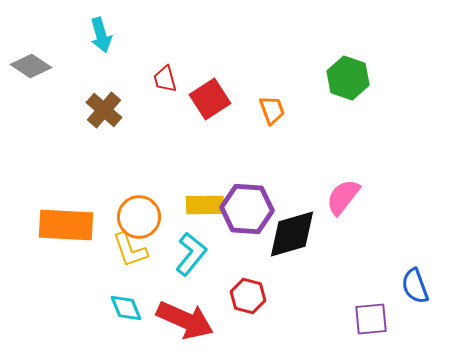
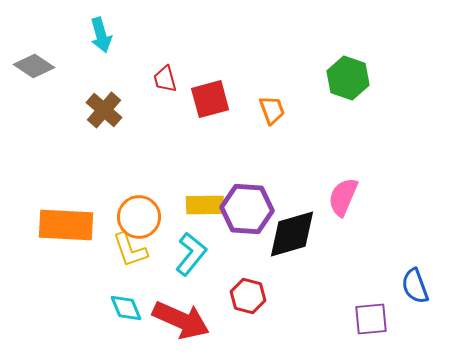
gray diamond: moved 3 px right
red square: rotated 18 degrees clockwise
pink semicircle: rotated 15 degrees counterclockwise
red arrow: moved 4 px left
